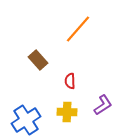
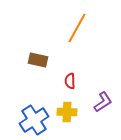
orange line: moved 1 px left, 1 px up; rotated 12 degrees counterclockwise
brown rectangle: rotated 36 degrees counterclockwise
purple L-shape: moved 3 px up
blue cross: moved 8 px right
